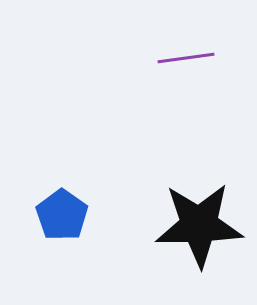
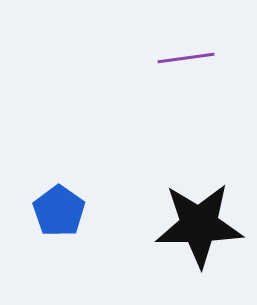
blue pentagon: moved 3 px left, 4 px up
